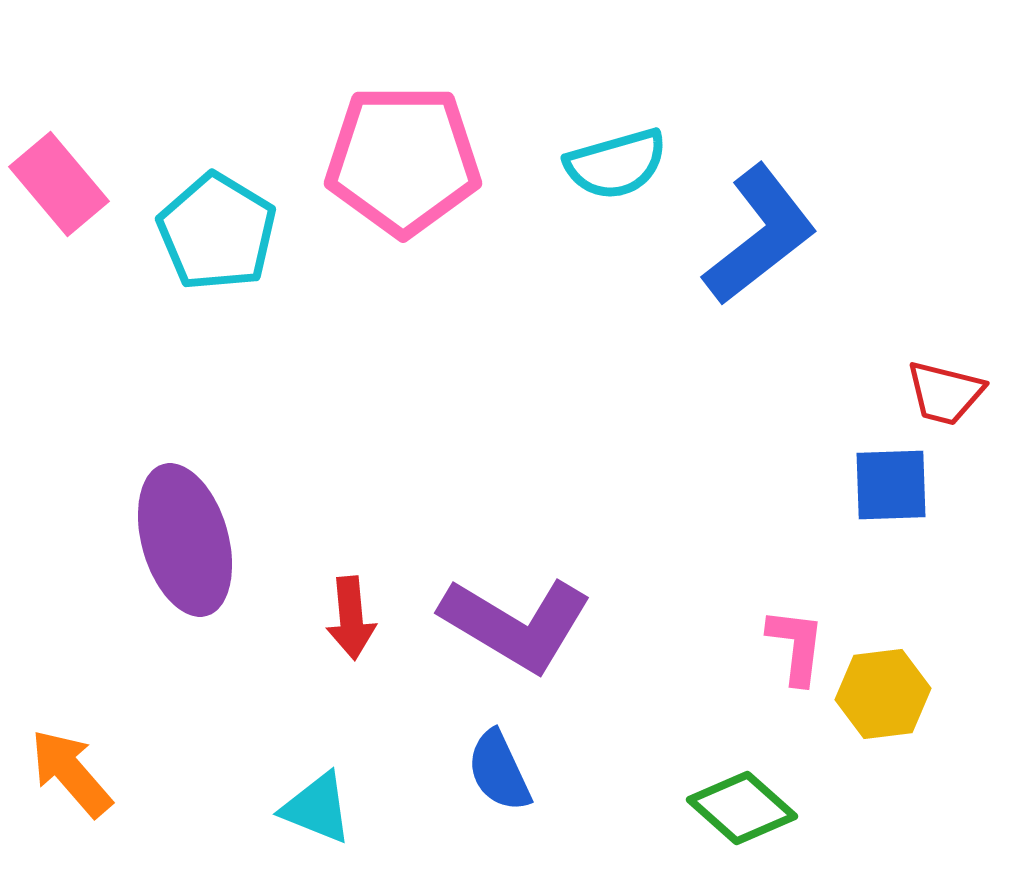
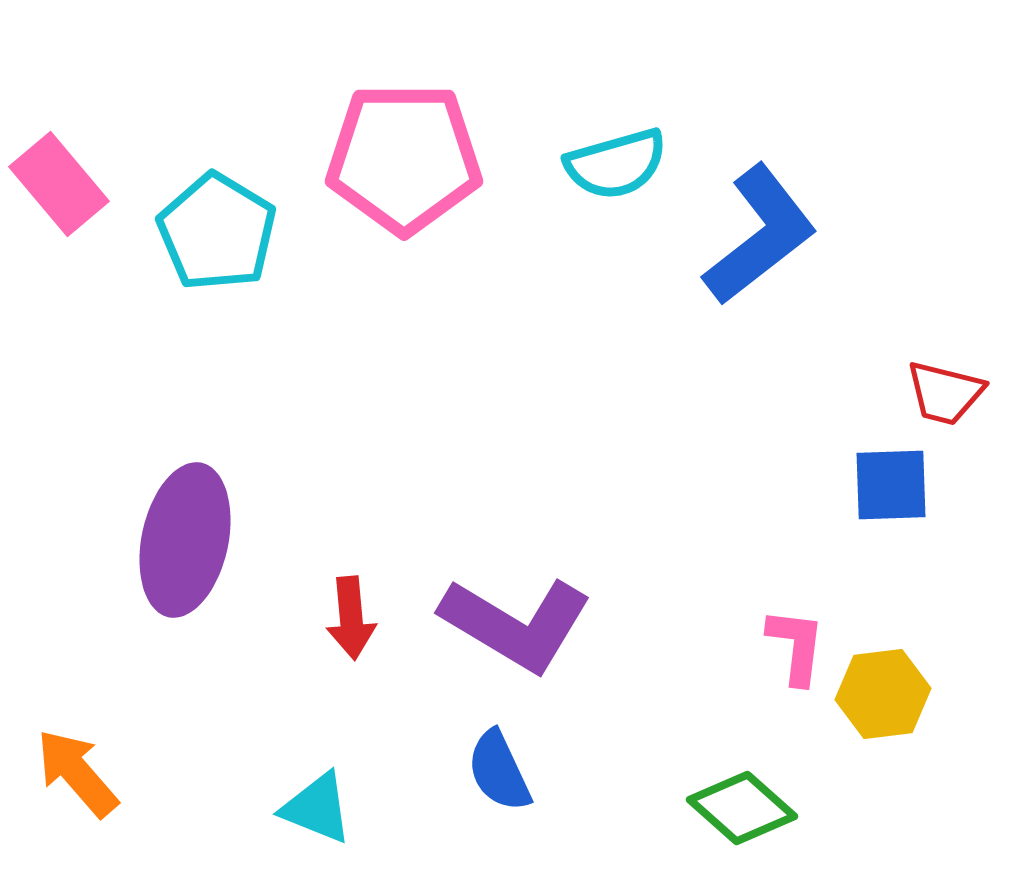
pink pentagon: moved 1 px right, 2 px up
purple ellipse: rotated 28 degrees clockwise
orange arrow: moved 6 px right
